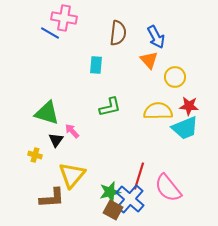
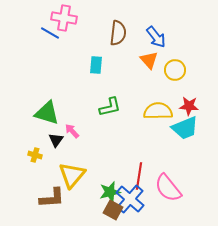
blue arrow: rotated 10 degrees counterclockwise
yellow circle: moved 7 px up
red line: rotated 8 degrees counterclockwise
